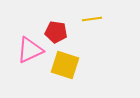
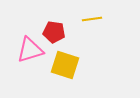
red pentagon: moved 2 px left
pink triangle: rotated 8 degrees clockwise
